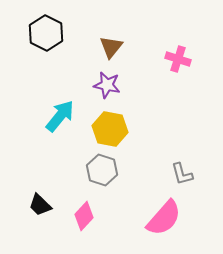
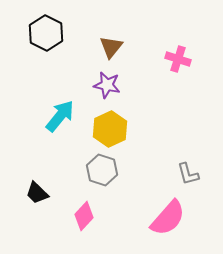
yellow hexagon: rotated 24 degrees clockwise
gray L-shape: moved 6 px right
black trapezoid: moved 3 px left, 12 px up
pink semicircle: moved 4 px right
